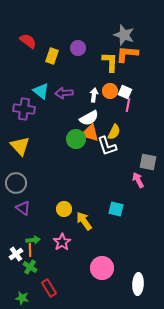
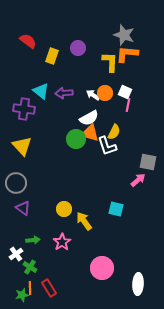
orange circle: moved 5 px left, 2 px down
white arrow: moved 1 px left; rotated 64 degrees counterclockwise
yellow triangle: moved 2 px right
pink arrow: rotated 77 degrees clockwise
orange line: moved 38 px down
green star: moved 3 px up; rotated 24 degrees counterclockwise
